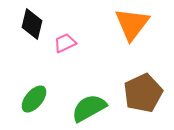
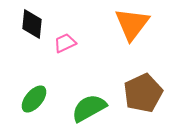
black diamond: rotated 8 degrees counterclockwise
